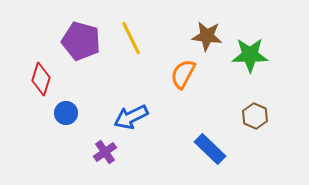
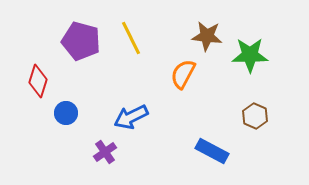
red diamond: moved 3 px left, 2 px down
blue rectangle: moved 2 px right, 2 px down; rotated 16 degrees counterclockwise
